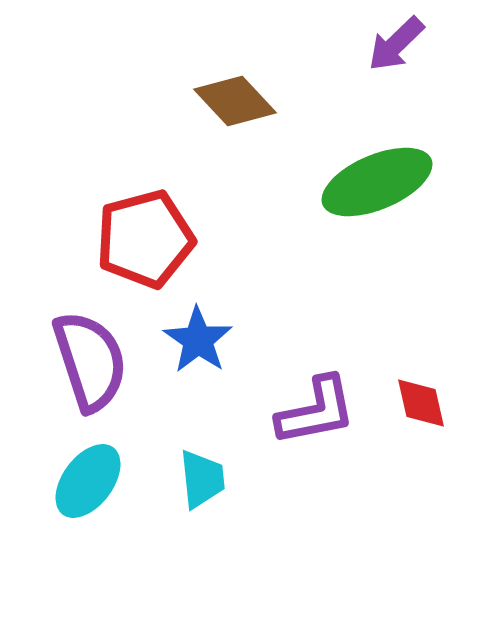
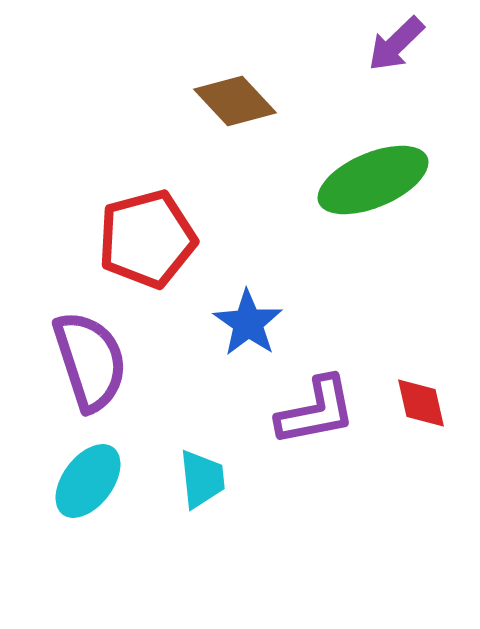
green ellipse: moved 4 px left, 2 px up
red pentagon: moved 2 px right
blue star: moved 50 px right, 17 px up
